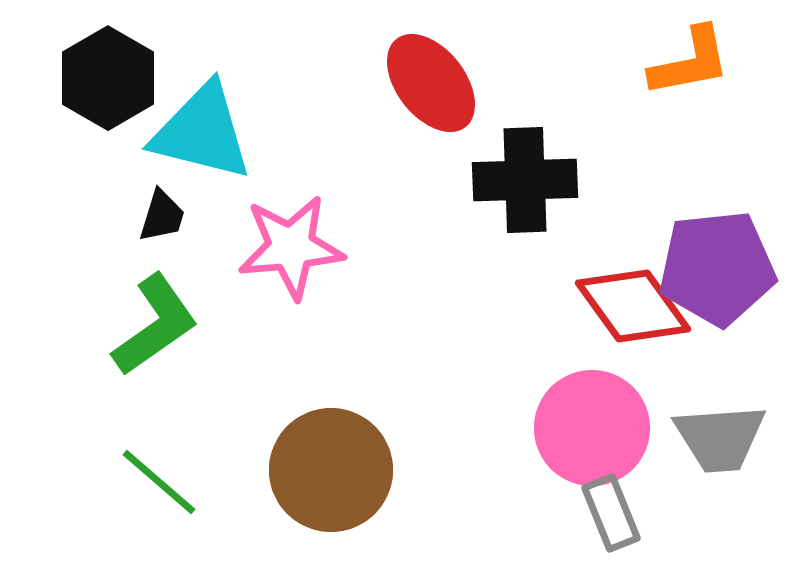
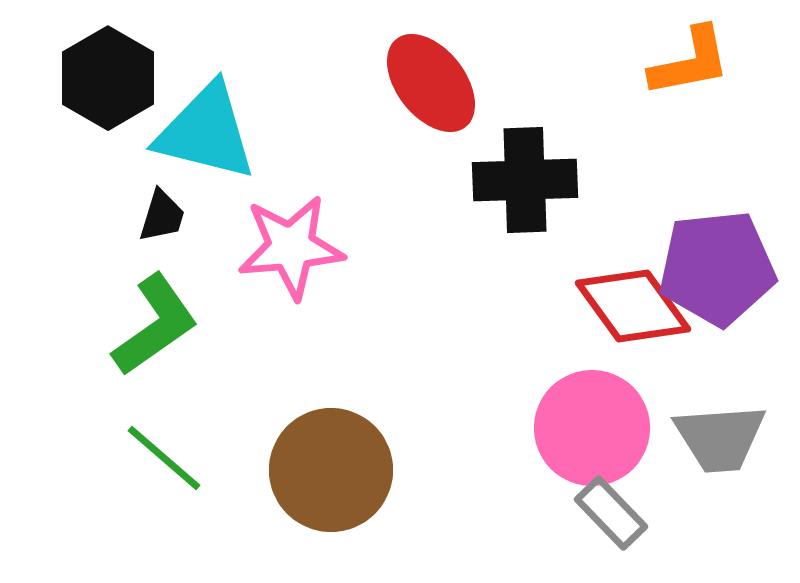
cyan triangle: moved 4 px right
green line: moved 5 px right, 24 px up
gray rectangle: rotated 22 degrees counterclockwise
